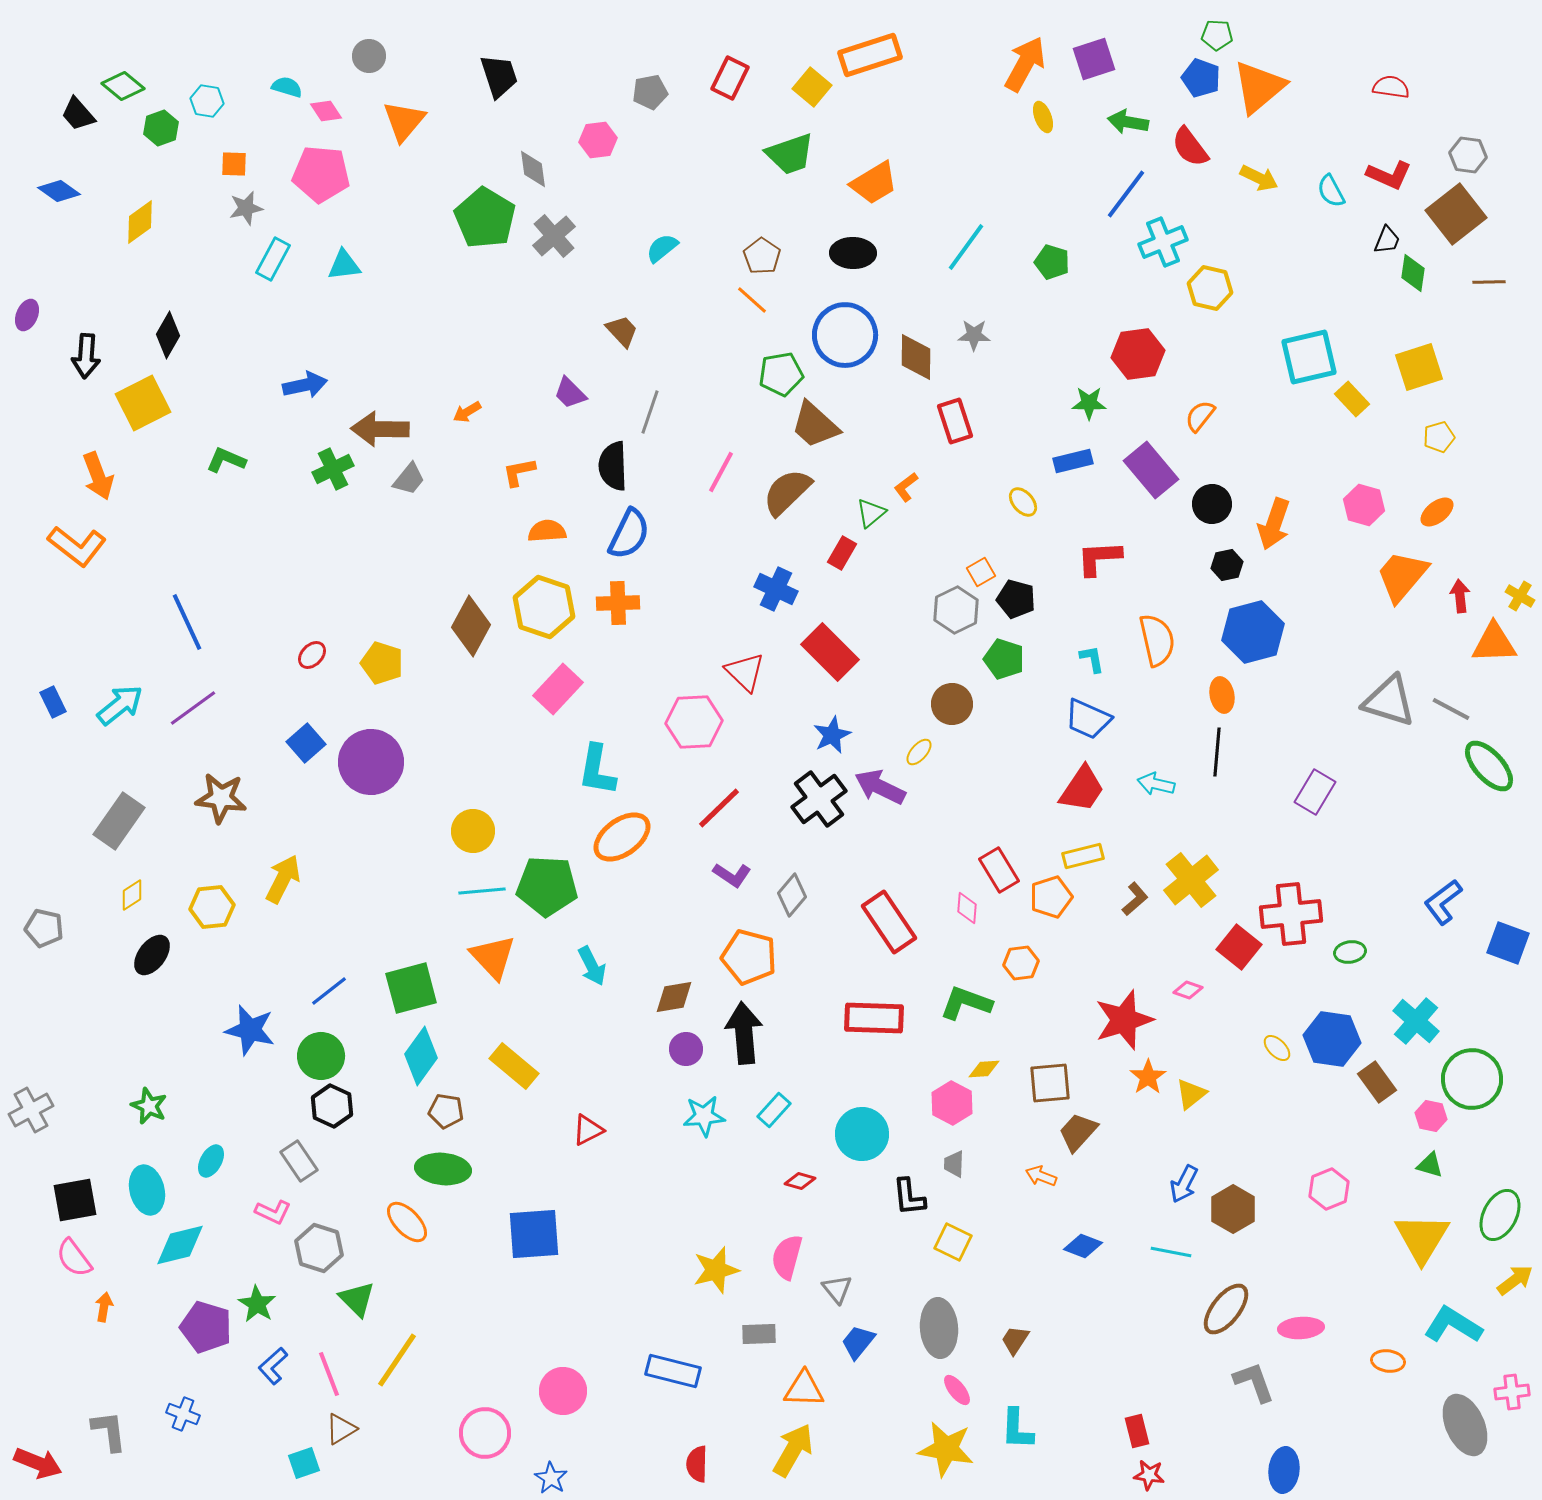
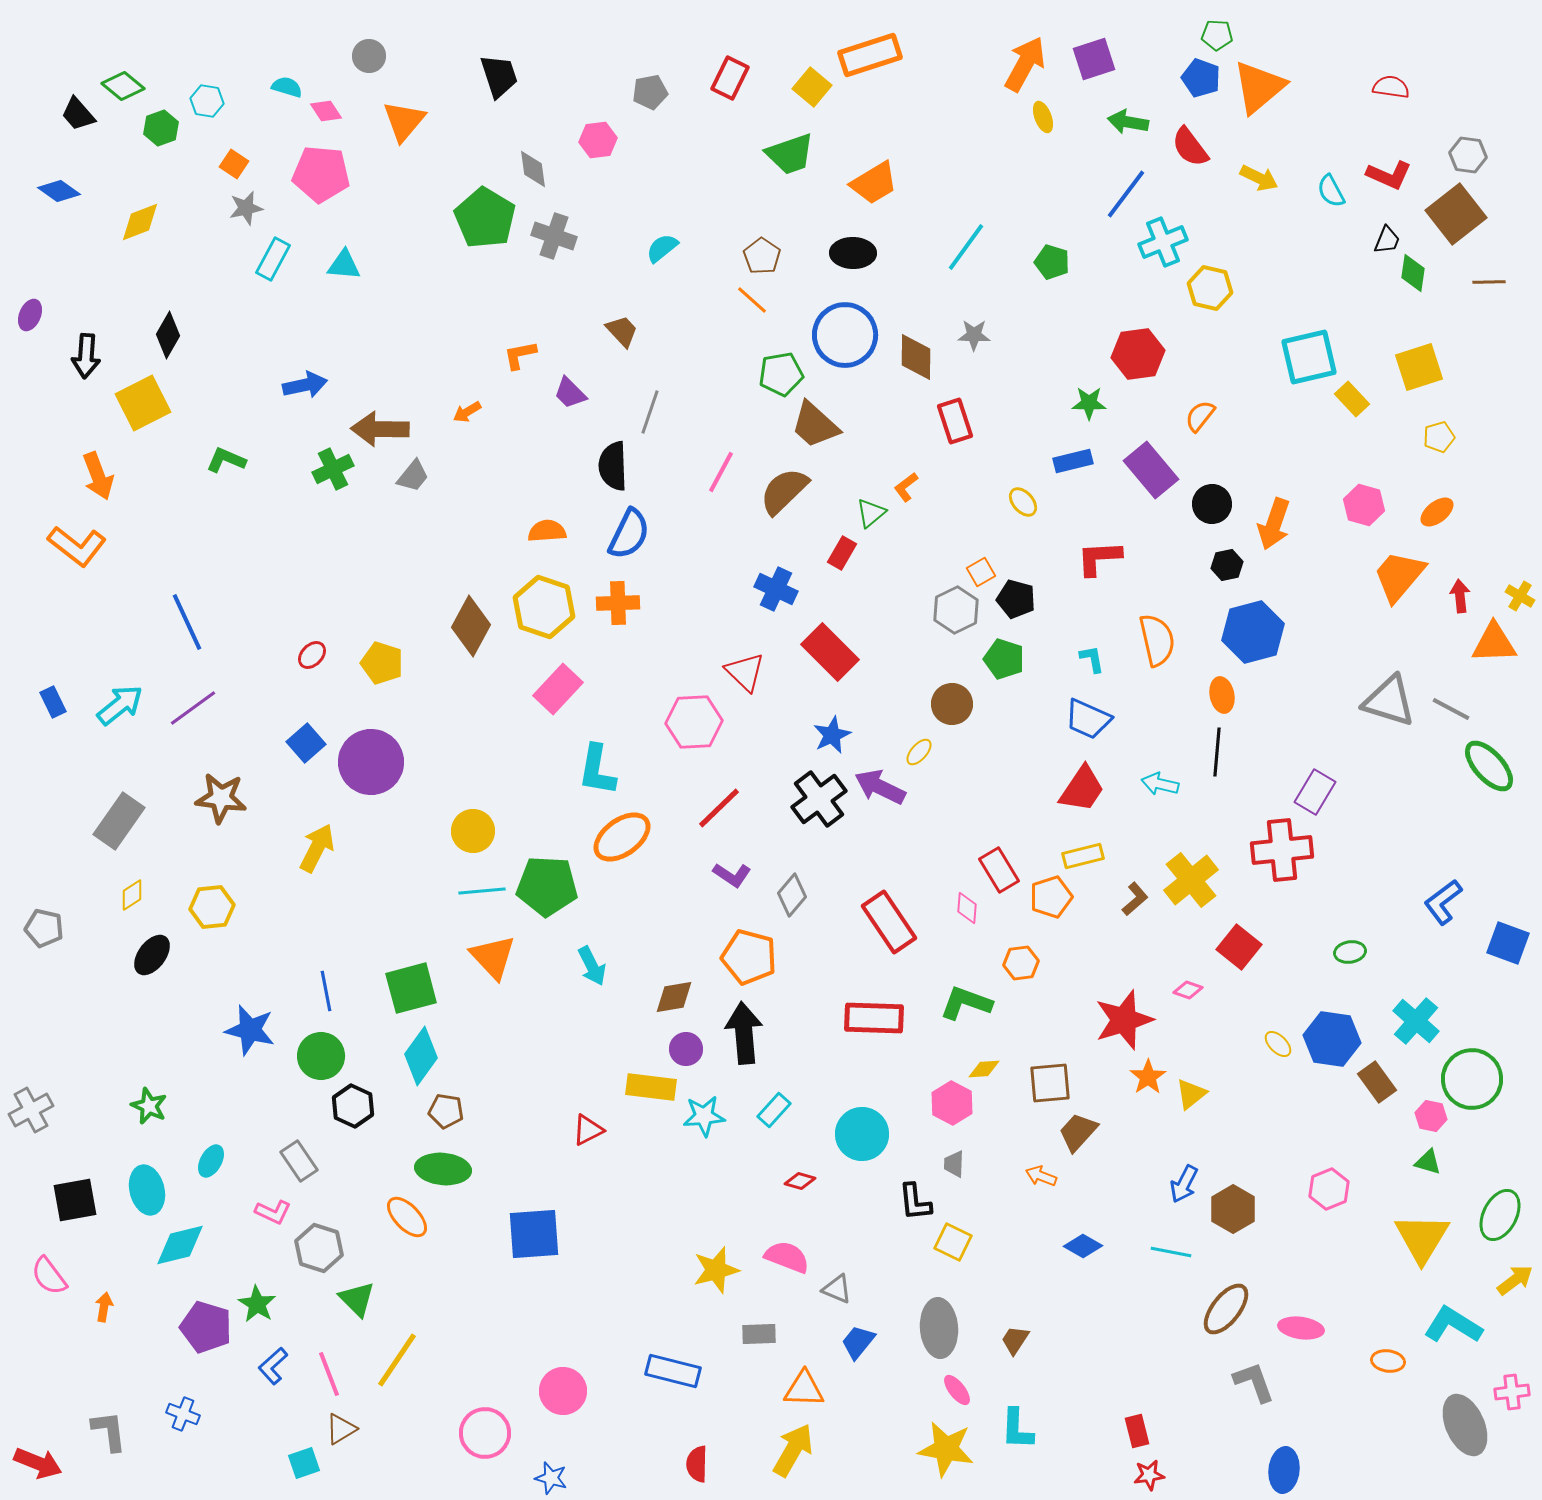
orange square at (234, 164): rotated 32 degrees clockwise
yellow diamond at (140, 222): rotated 15 degrees clockwise
gray cross at (554, 236): rotated 30 degrees counterclockwise
cyan triangle at (344, 265): rotated 12 degrees clockwise
purple ellipse at (27, 315): moved 3 px right
orange L-shape at (519, 472): moved 1 px right, 117 px up
gray trapezoid at (409, 479): moved 4 px right, 3 px up
brown semicircle at (787, 492): moved 3 px left, 1 px up
orange trapezoid at (1402, 576): moved 3 px left
cyan arrow at (1156, 784): moved 4 px right
yellow arrow at (283, 879): moved 34 px right, 31 px up
red cross at (1291, 914): moved 9 px left, 64 px up
blue line at (329, 991): moved 3 px left; rotated 63 degrees counterclockwise
yellow ellipse at (1277, 1048): moved 1 px right, 4 px up
yellow rectangle at (514, 1066): moved 137 px right, 21 px down; rotated 33 degrees counterclockwise
black hexagon at (332, 1106): moved 21 px right
green triangle at (1430, 1165): moved 2 px left, 3 px up
black L-shape at (909, 1197): moved 6 px right, 5 px down
orange ellipse at (407, 1222): moved 5 px up
blue diamond at (1083, 1246): rotated 9 degrees clockwise
pink semicircle at (787, 1257): rotated 96 degrees clockwise
pink semicircle at (74, 1258): moved 25 px left, 18 px down
gray triangle at (837, 1289): rotated 28 degrees counterclockwise
pink ellipse at (1301, 1328): rotated 12 degrees clockwise
red star at (1149, 1475): rotated 16 degrees counterclockwise
blue star at (551, 1478): rotated 16 degrees counterclockwise
